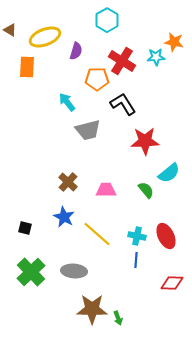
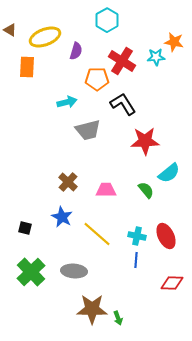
cyan arrow: rotated 114 degrees clockwise
blue star: moved 2 px left
